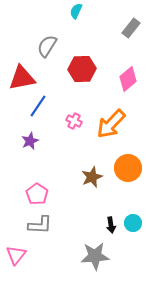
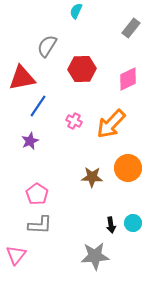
pink diamond: rotated 15 degrees clockwise
brown star: rotated 25 degrees clockwise
